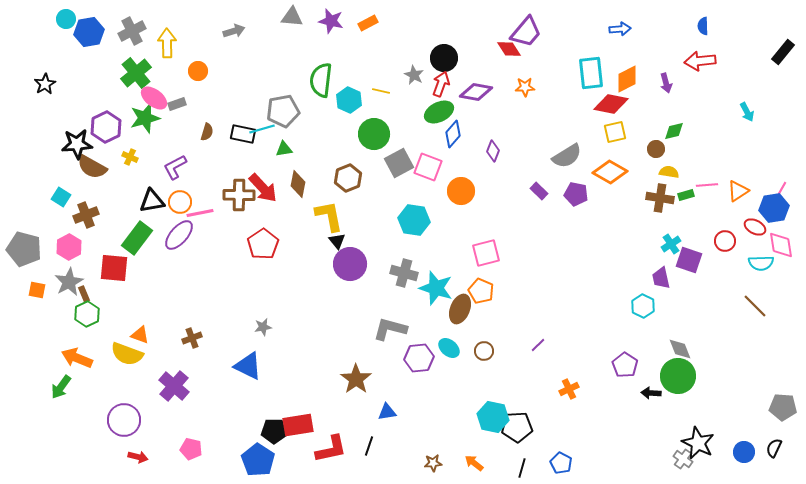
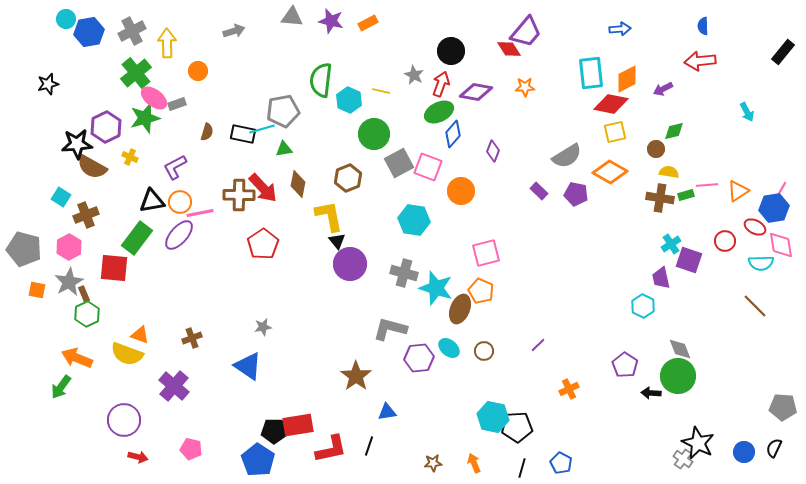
black circle at (444, 58): moved 7 px right, 7 px up
purple arrow at (666, 83): moved 3 px left, 6 px down; rotated 78 degrees clockwise
black star at (45, 84): moved 3 px right; rotated 15 degrees clockwise
blue triangle at (248, 366): rotated 8 degrees clockwise
brown star at (356, 379): moved 3 px up
orange arrow at (474, 463): rotated 30 degrees clockwise
